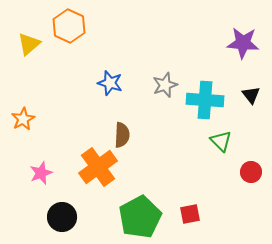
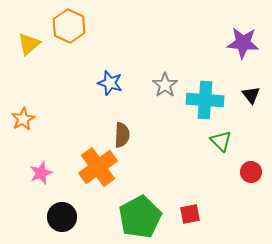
gray star: rotated 15 degrees counterclockwise
